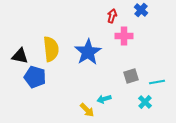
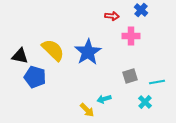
red arrow: rotated 80 degrees clockwise
pink cross: moved 7 px right
yellow semicircle: moved 2 px right, 1 px down; rotated 40 degrees counterclockwise
gray square: moved 1 px left
